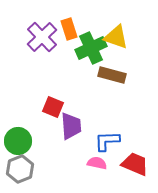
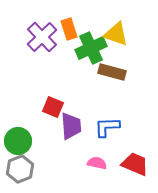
yellow triangle: moved 3 px up
brown rectangle: moved 3 px up
blue L-shape: moved 14 px up
